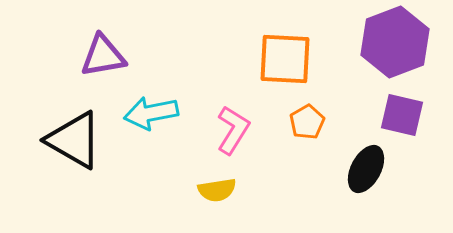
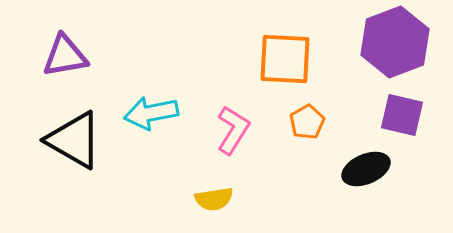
purple triangle: moved 38 px left
black ellipse: rotated 39 degrees clockwise
yellow semicircle: moved 3 px left, 9 px down
